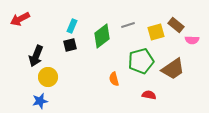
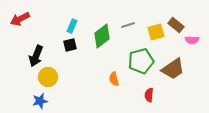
red semicircle: rotated 96 degrees counterclockwise
